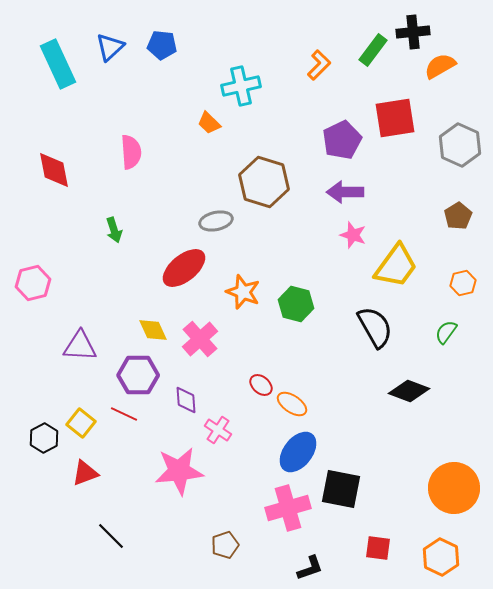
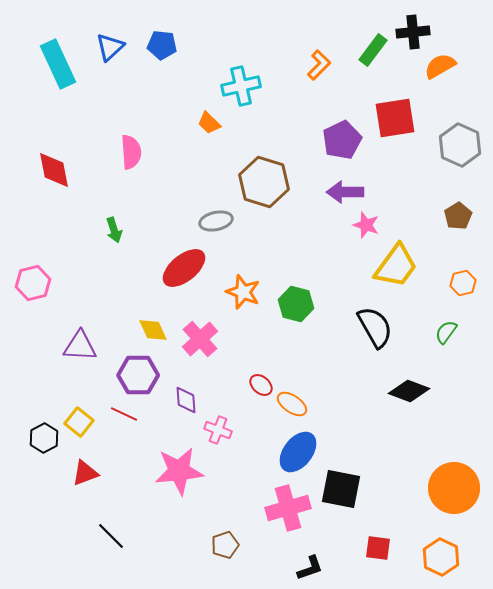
pink star at (353, 235): moved 13 px right, 10 px up
yellow square at (81, 423): moved 2 px left, 1 px up
pink cross at (218, 430): rotated 12 degrees counterclockwise
